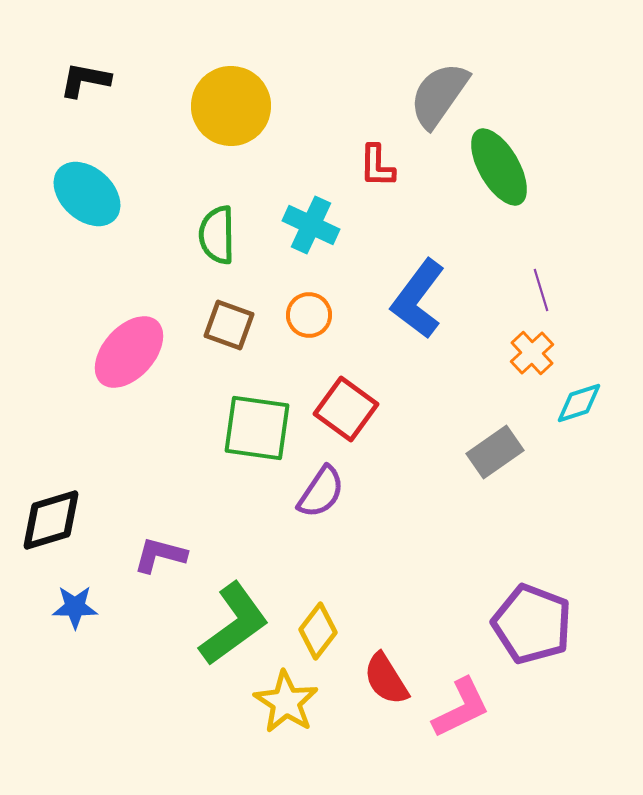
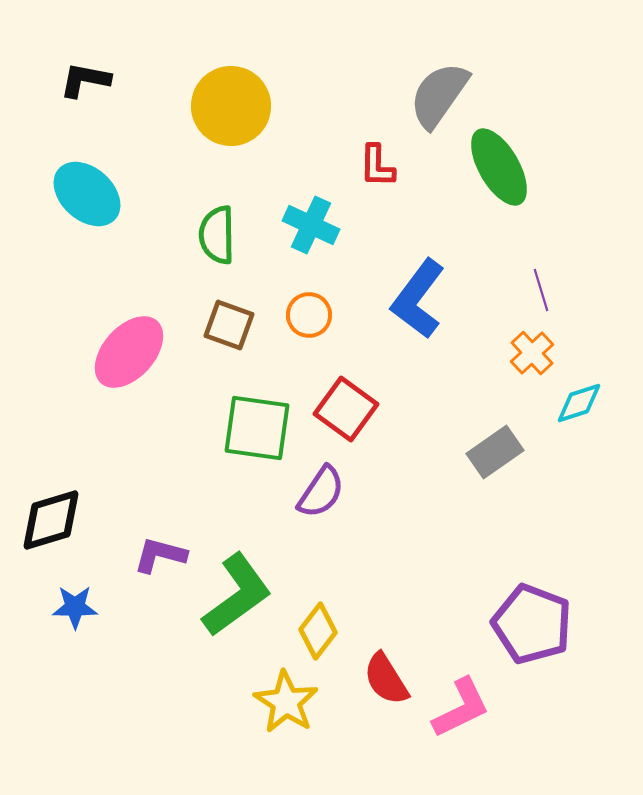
green L-shape: moved 3 px right, 29 px up
